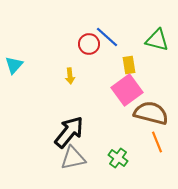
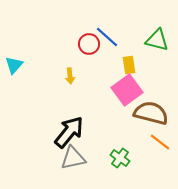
orange line: moved 3 px right; rotated 30 degrees counterclockwise
green cross: moved 2 px right
